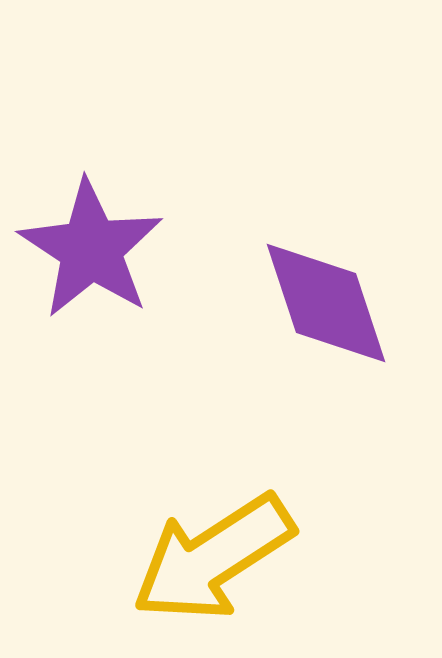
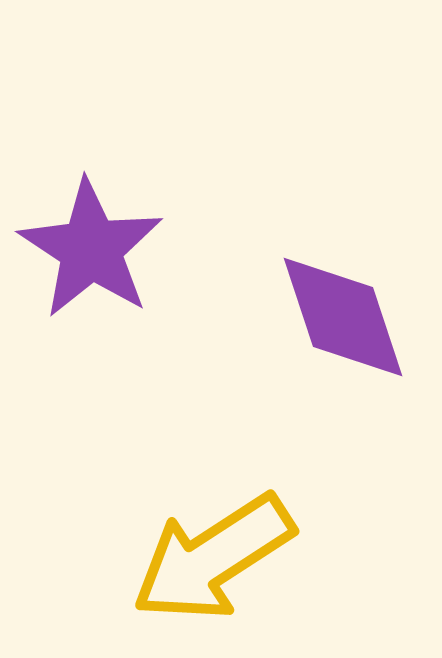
purple diamond: moved 17 px right, 14 px down
